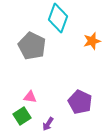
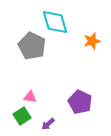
cyan diamond: moved 3 px left, 4 px down; rotated 36 degrees counterclockwise
purple arrow: rotated 16 degrees clockwise
